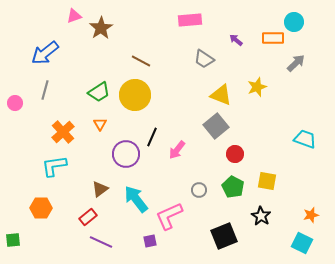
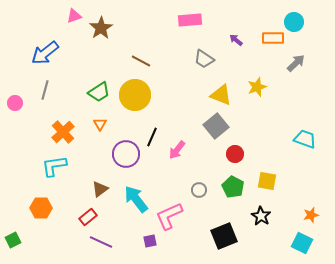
green square: rotated 21 degrees counterclockwise
